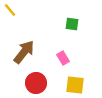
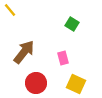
green square: rotated 24 degrees clockwise
pink rectangle: rotated 16 degrees clockwise
yellow square: moved 1 px right, 1 px up; rotated 18 degrees clockwise
